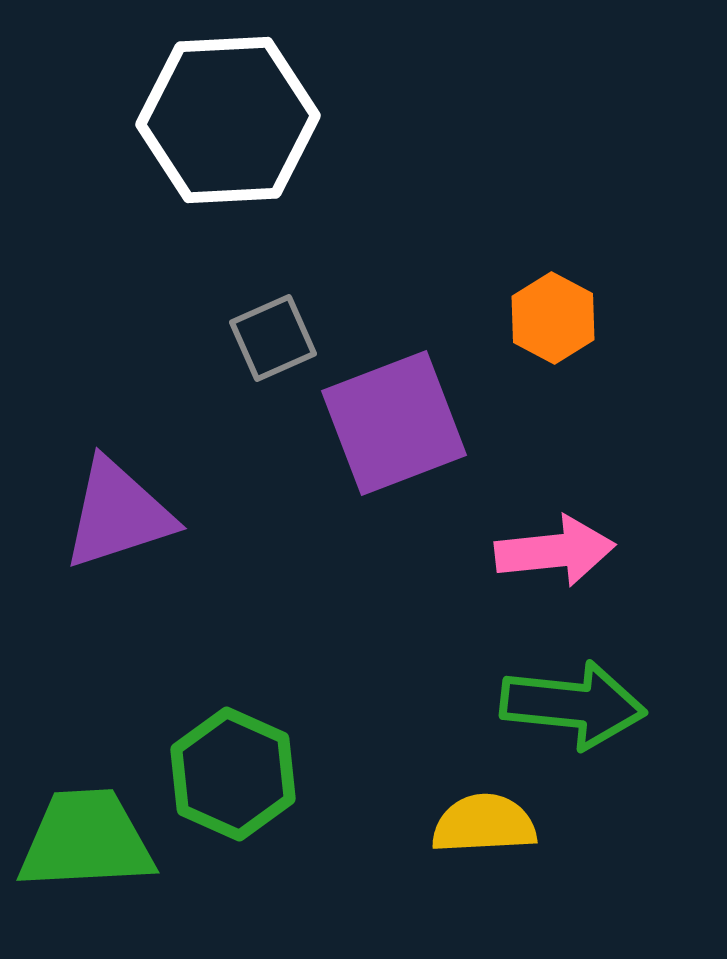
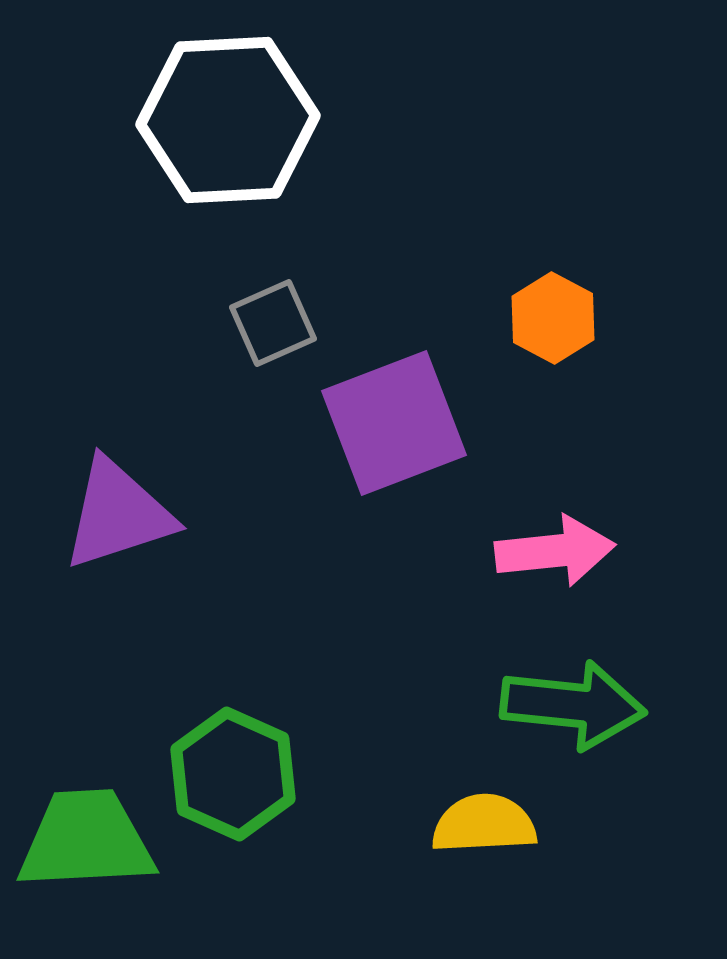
gray square: moved 15 px up
